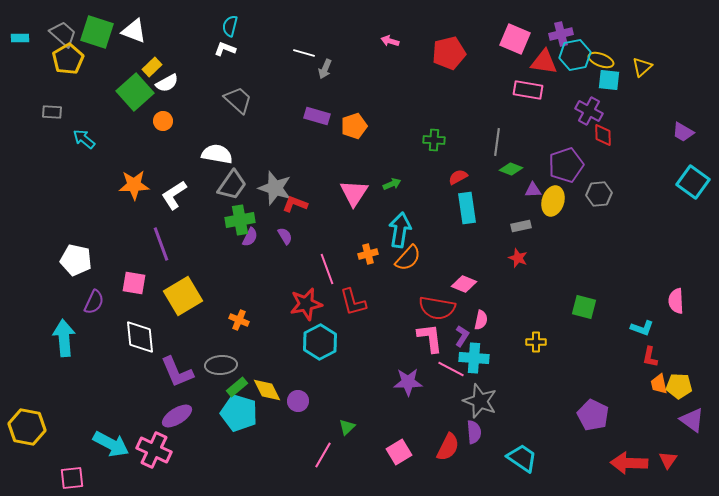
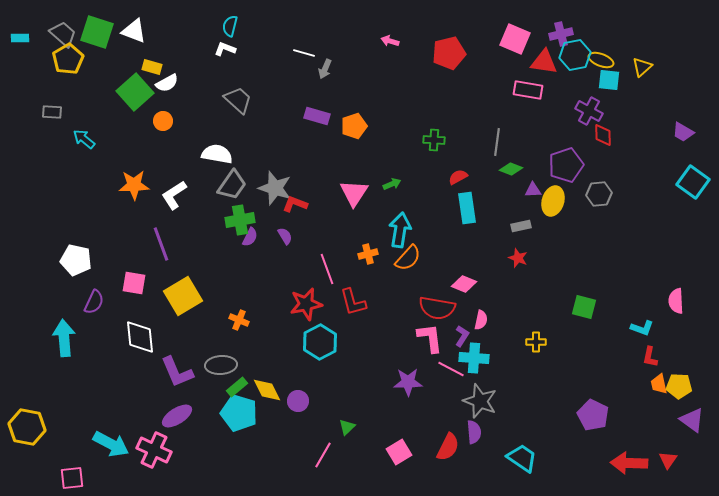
yellow rectangle at (152, 67): rotated 60 degrees clockwise
